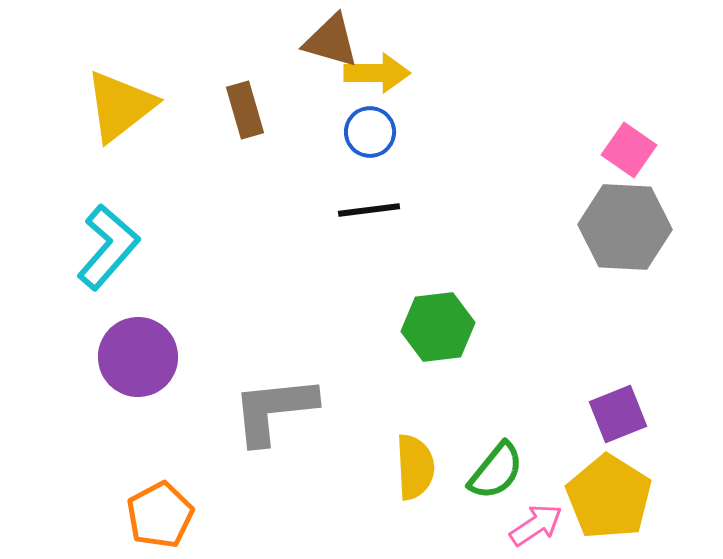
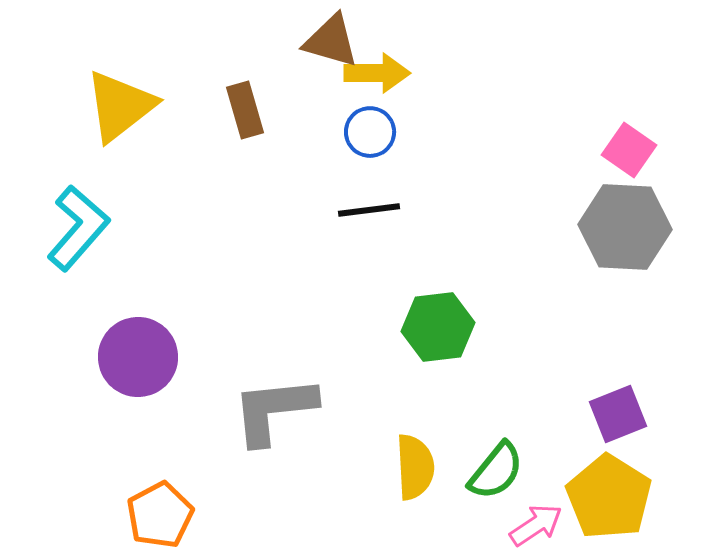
cyan L-shape: moved 30 px left, 19 px up
